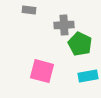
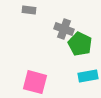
gray cross: moved 4 px down; rotated 24 degrees clockwise
pink square: moved 7 px left, 11 px down
